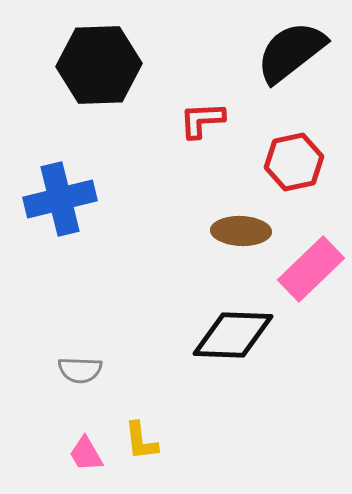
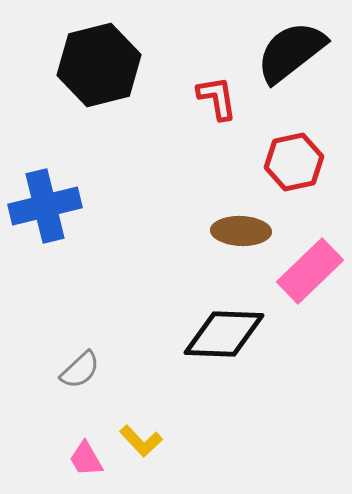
black hexagon: rotated 12 degrees counterclockwise
red L-shape: moved 15 px right, 22 px up; rotated 84 degrees clockwise
blue cross: moved 15 px left, 7 px down
pink rectangle: moved 1 px left, 2 px down
black diamond: moved 9 px left, 1 px up
gray semicircle: rotated 45 degrees counterclockwise
yellow L-shape: rotated 36 degrees counterclockwise
pink trapezoid: moved 5 px down
